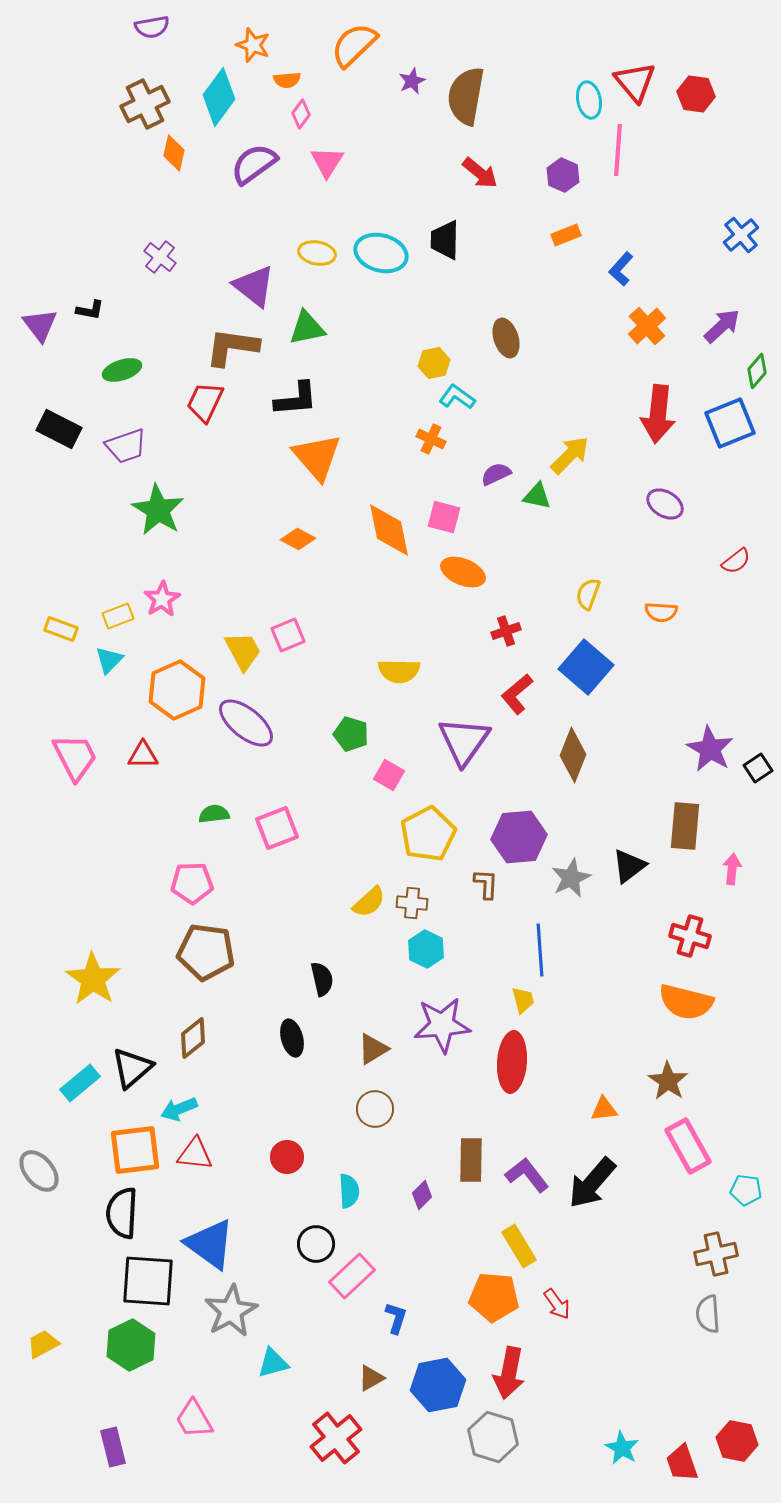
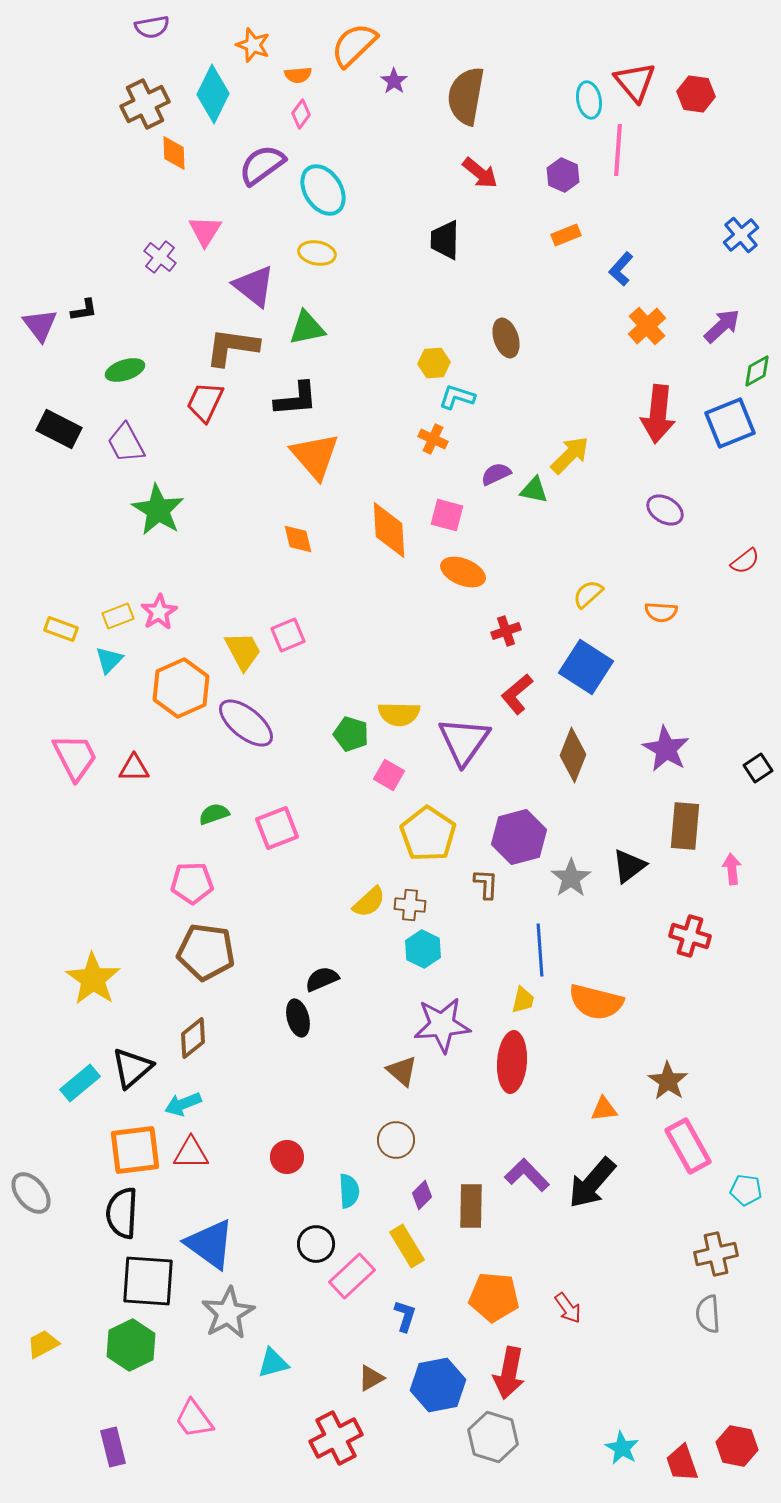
orange semicircle at (287, 80): moved 11 px right, 5 px up
purple star at (412, 81): moved 18 px left; rotated 12 degrees counterclockwise
cyan diamond at (219, 97): moved 6 px left, 3 px up; rotated 10 degrees counterclockwise
orange diamond at (174, 153): rotated 15 degrees counterclockwise
pink triangle at (327, 162): moved 122 px left, 69 px down
purple semicircle at (254, 164): moved 8 px right, 1 px down
cyan ellipse at (381, 253): moved 58 px left, 63 px up; rotated 42 degrees clockwise
black L-shape at (90, 310): moved 6 px left; rotated 20 degrees counterclockwise
yellow hexagon at (434, 363): rotated 8 degrees clockwise
green ellipse at (122, 370): moved 3 px right
green diamond at (757, 371): rotated 20 degrees clockwise
cyan L-shape at (457, 397): rotated 18 degrees counterclockwise
orange cross at (431, 439): moved 2 px right
purple trapezoid at (126, 446): moved 3 px up; rotated 81 degrees clockwise
orange triangle at (317, 457): moved 2 px left, 1 px up
green triangle at (537, 496): moved 3 px left, 6 px up
purple ellipse at (665, 504): moved 6 px down
pink square at (444, 517): moved 3 px right, 2 px up
orange diamond at (389, 530): rotated 8 degrees clockwise
orange diamond at (298, 539): rotated 48 degrees clockwise
red semicircle at (736, 561): moved 9 px right
yellow semicircle at (588, 594): rotated 28 degrees clockwise
pink star at (162, 599): moved 3 px left, 13 px down
blue square at (586, 667): rotated 8 degrees counterclockwise
yellow semicircle at (399, 671): moved 43 px down
orange hexagon at (177, 690): moved 4 px right, 2 px up
purple star at (710, 749): moved 44 px left
red triangle at (143, 755): moved 9 px left, 13 px down
green semicircle at (214, 814): rotated 12 degrees counterclockwise
yellow pentagon at (428, 834): rotated 10 degrees counterclockwise
purple hexagon at (519, 837): rotated 10 degrees counterclockwise
pink arrow at (732, 869): rotated 12 degrees counterclockwise
gray star at (571, 878): rotated 9 degrees counterclockwise
brown cross at (412, 903): moved 2 px left, 2 px down
cyan hexagon at (426, 949): moved 3 px left
black semicircle at (322, 979): rotated 100 degrees counterclockwise
yellow trapezoid at (523, 1000): rotated 28 degrees clockwise
orange semicircle at (686, 1002): moved 90 px left
black ellipse at (292, 1038): moved 6 px right, 20 px up
brown triangle at (373, 1049): moved 29 px right, 22 px down; rotated 48 degrees counterclockwise
cyan arrow at (179, 1109): moved 4 px right, 5 px up
brown circle at (375, 1109): moved 21 px right, 31 px down
red triangle at (195, 1154): moved 4 px left, 1 px up; rotated 6 degrees counterclockwise
brown rectangle at (471, 1160): moved 46 px down
gray ellipse at (39, 1171): moved 8 px left, 22 px down
purple L-shape at (527, 1175): rotated 6 degrees counterclockwise
yellow rectangle at (519, 1246): moved 112 px left
red arrow at (557, 1304): moved 11 px right, 4 px down
gray star at (231, 1311): moved 3 px left, 2 px down
blue L-shape at (396, 1318): moved 9 px right, 2 px up
pink trapezoid at (194, 1419): rotated 6 degrees counterclockwise
red cross at (336, 1438): rotated 12 degrees clockwise
red hexagon at (737, 1441): moved 5 px down
